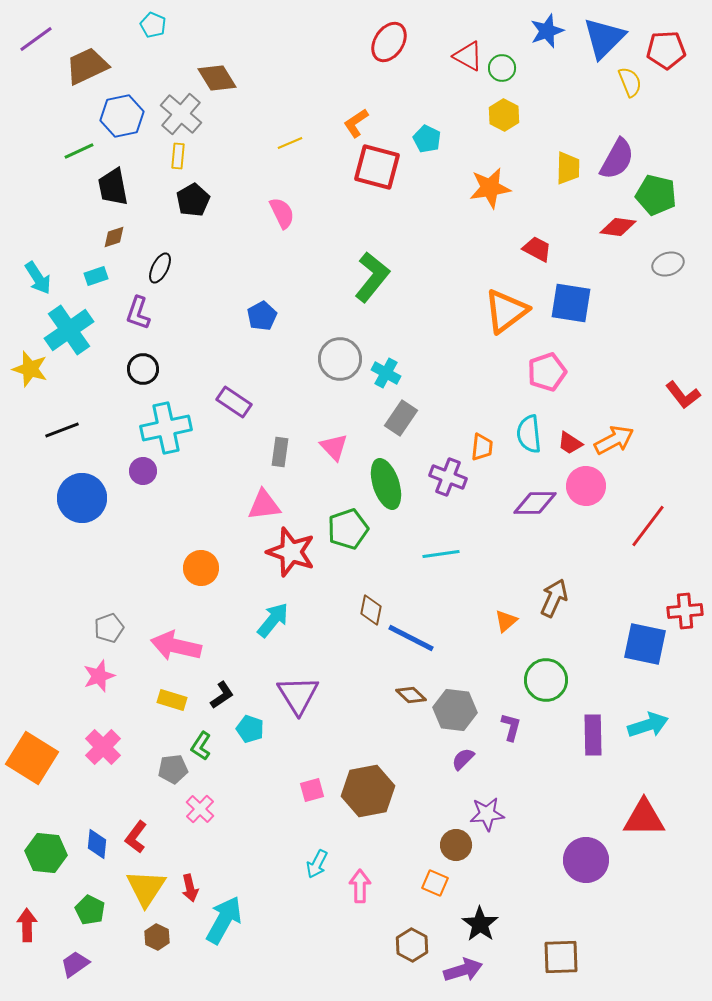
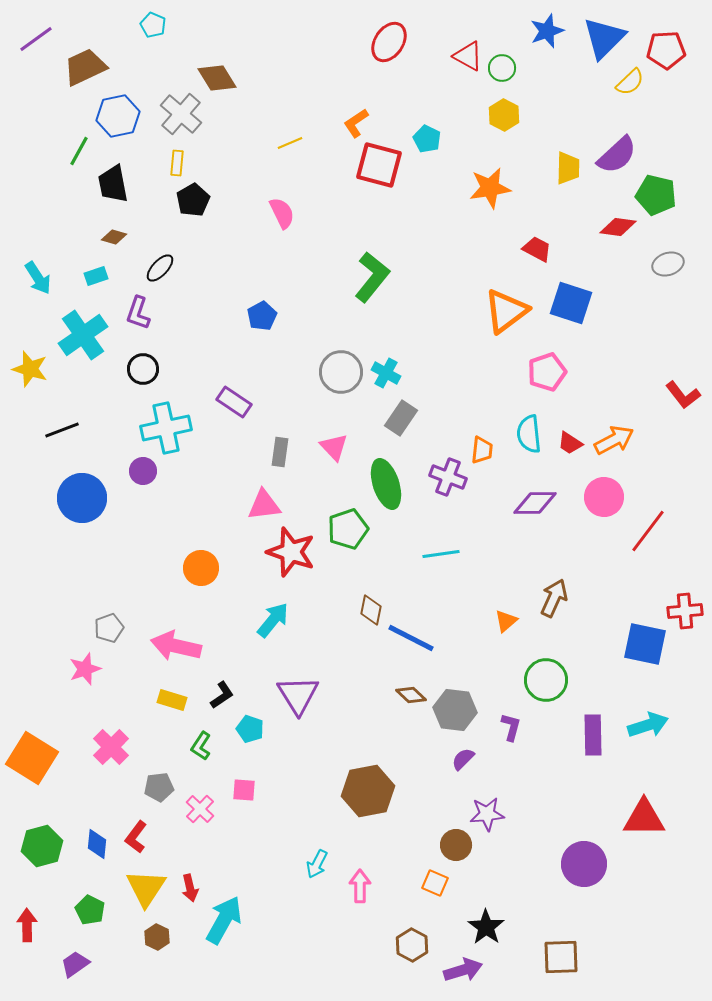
brown trapezoid at (87, 66): moved 2 px left, 1 px down
yellow semicircle at (630, 82): rotated 68 degrees clockwise
blue hexagon at (122, 116): moved 4 px left
green line at (79, 151): rotated 36 degrees counterclockwise
yellow rectangle at (178, 156): moved 1 px left, 7 px down
purple semicircle at (617, 159): moved 4 px up; rotated 18 degrees clockwise
red square at (377, 167): moved 2 px right, 2 px up
black trapezoid at (113, 187): moved 3 px up
brown diamond at (114, 237): rotated 35 degrees clockwise
black ellipse at (160, 268): rotated 16 degrees clockwise
blue square at (571, 303): rotated 9 degrees clockwise
cyan cross at (69, 330): moved 14 px right, 5 px down
gray circle at (340, 359): moved 1 px right, 13 px down
orange trapezoid at (482, 447): moved 3 px down
pink circle at (586, 486): moved 18 px right, 11 px down
red line at (648, 526): moved 5 px down
pink star at (99, 676): moved 14 px left, 7 px up
pink cross at (103, 747): moved 8 px right
gray pentagon at (173, 769): moved 14 px left, 18 px down
pink square at (312, 790): moved 68 px left; rotated 20 degrees clockwise
green hexagon at (46, 853): moved 4 px left, 7 px up; rotated 21 degrees counterclockwise
purple circle at (586, 860): moved 2 px left, 4 px down
black star at (480, 924): moved 6 px right, 3 px down
